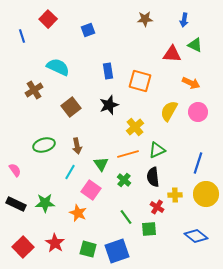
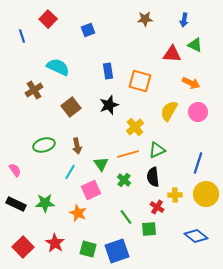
pink square at (91, 190): rotated 30 degrees clockwise
